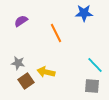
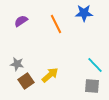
orange line: moved 9 px up
gray star: moved 1 px left, 1 px down
yellow arrow: moved 4 px right, 3 px down; rotated 126 degrees clockwise
